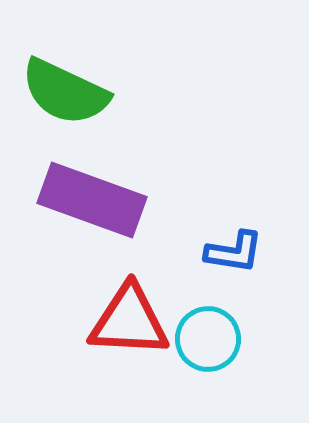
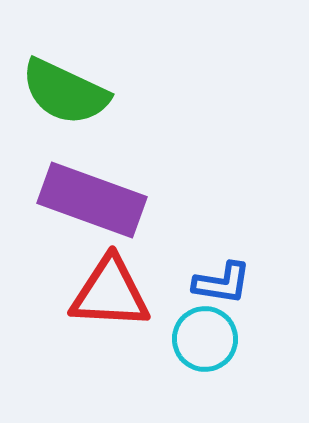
blue L-shape: moved 12 px left, 31 px down
red triangle: moved 19 px left, 28 px up
cyan circle: moved 3 px left
